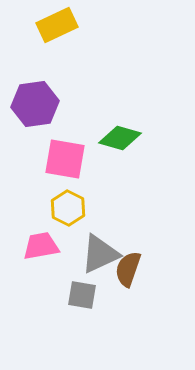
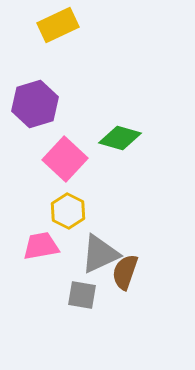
yellow rectangle: moved 1 px right
purple hexagon: rotated 9 degrees counterclockwise
pink square: rotated 33 degrees clockwise
yellow hexagon: moved 3 px down
brown semicircle: moved 3 px left, 3 px down
